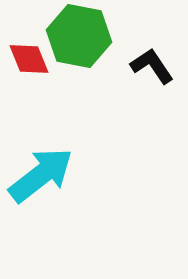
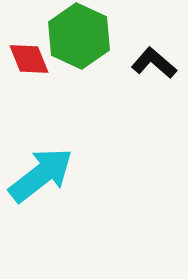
green hexagon: rotated 14 degrees clockwise
black L-shape: moved 2 px right, 3 px up; rotated 15 degrees counterclockwise
